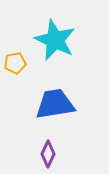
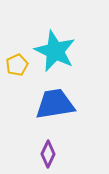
cyan star: moved 11 px down
yellow pentagon: moved 2 px right, 2 px down; rotated 15 degrees counterclockwise
